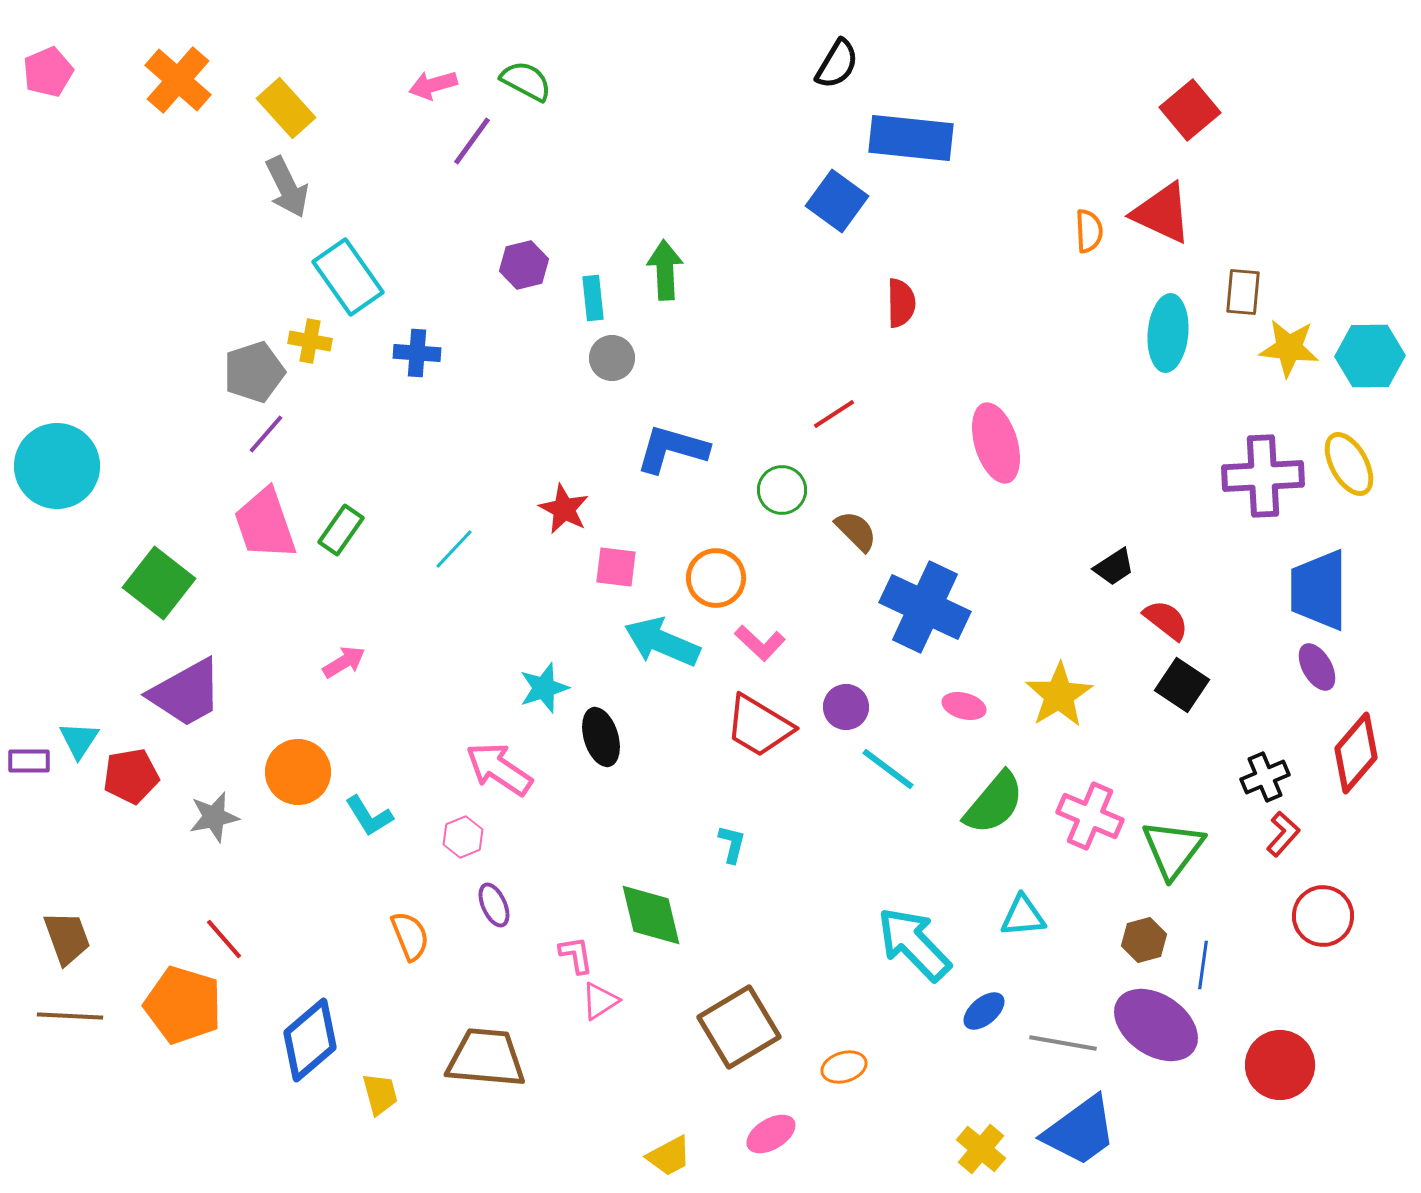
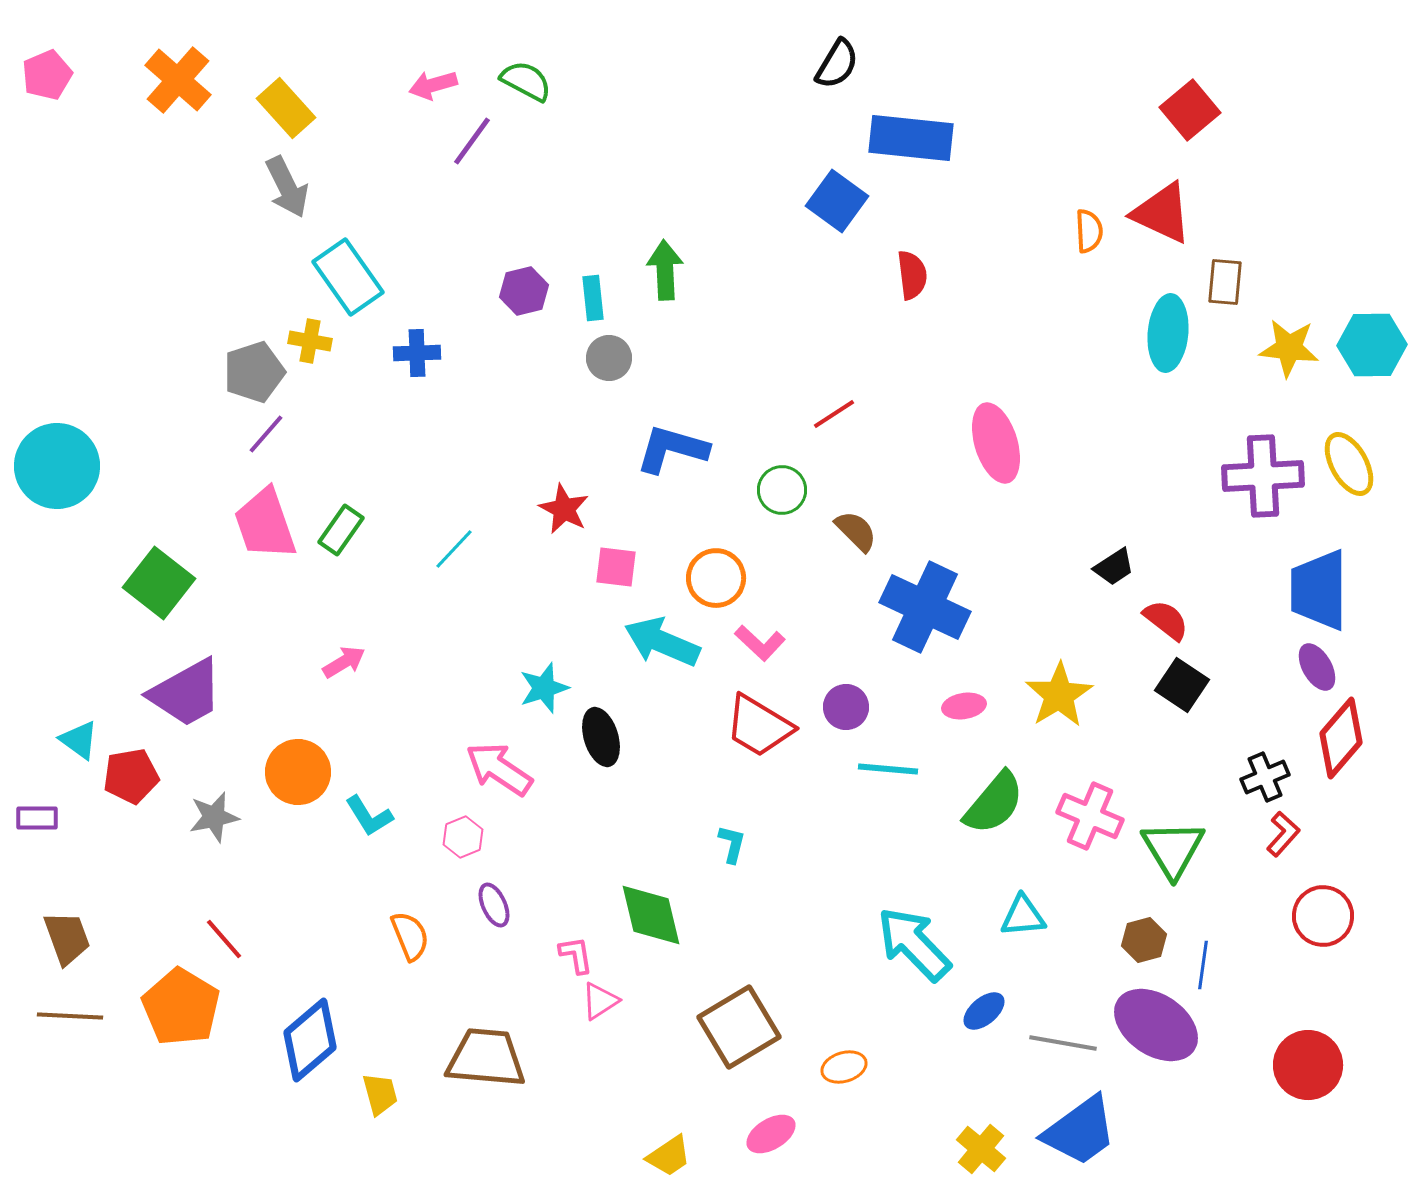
pink pentagon at (48, 72): moved 1 px left, 3 px down
purple hexagon at (524, 265): moved 26 px down
brown rectangle at (1243, 292): moved 18 px left, 10 px up
red semicircle at (901, 303): moved 11 px right, 28 px up; rotated 6 degrees counterclockwise
blue cross at (417, 353): rotated 6 degrees counterclockwise
cyan hexagon at (1370, 356): moved 2 px right, 11 px up
gray circle at (612, 358): moved 3 px left
pink ellipse at (964, 706): rotated 24 degrees counterclockwise
cyan triangle at (79, 740): rotated 27 degrees counterclockwise
red diamond at (1356, 753): moved 15 px left, 15 px up
purple rectangle at (29, 761): moved 8 px right, 57 px down
cyan line at (888, 769): rotated 32 degrees counterclockwise
green triangle at (1173, 849): rotated 8 degrees counterclockwise
orange pentagon at (183, 1005): moved 2 px left, 2 px down; rotated 14 degrees clockwise
red circle at (1280, 1065): moved 28 px right
yellow trapezoid at (669, 1156): rotated 6 degrees counterclockwise
